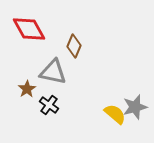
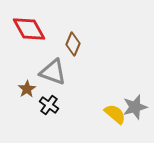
brown diamond: moved 1 px left, 2 px up
gray triangle: rotated 8 degrees clockwise
